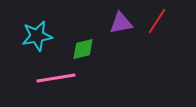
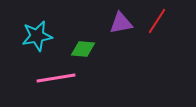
green diamond: rotated 20 degrees clockwise
